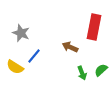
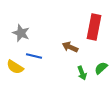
blue line: rotated 63 degrees clockwise
green semicircle: moved 2 px up
